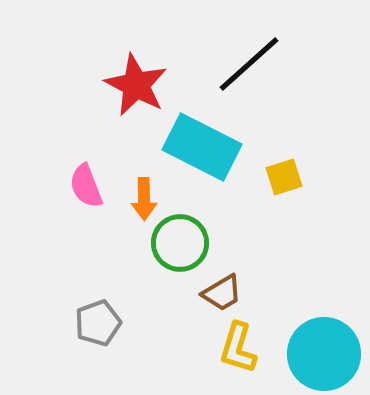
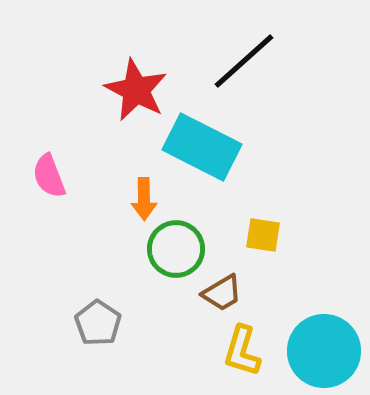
black line: moved 5 px left, 3 px up
red star: moved 5 px down
yellow square: moved 21 px left, 58 px down; rotated 27 degrees clockwise
pink semicircle: moved 37 px left, 10 px up
green circle: moved 4 px left, 6 px down
gray pentagon: rotated 18 degrees counterclockwise
yellow L-shape: moved 4 px right, 3 px down
cyan circle: moved 3 px up
